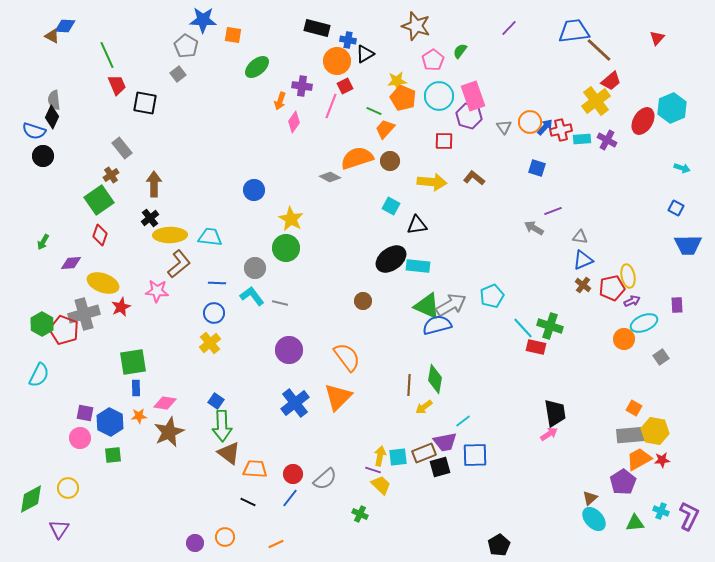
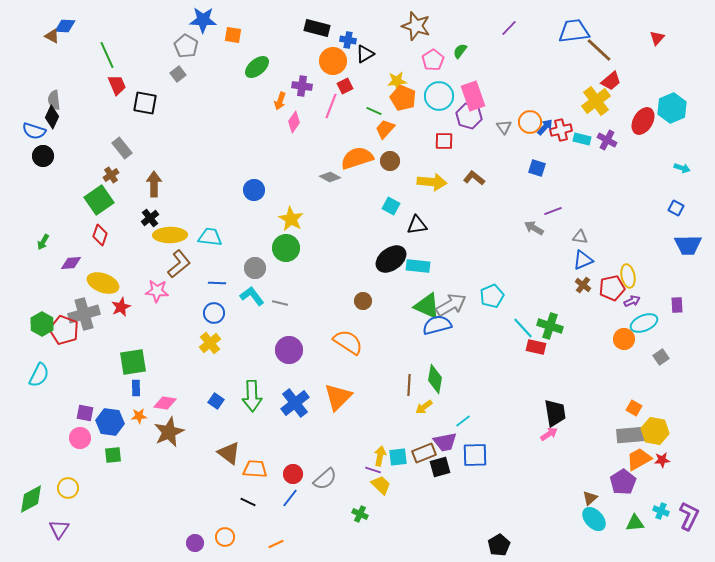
orange circle at (337, 61): moved 4 px left
cyan rectangle at (582, 139): rotated 18 degrees clockwise
orange semicircle at (347, 357): moved 1 px right, 15 px up; rotated 20 degrees counterclockwise
blue hexagon at (110, 422): rotated 20 degrees counterclockwise
green arrow at (222, 426): moved 30 px right, 30 px up
